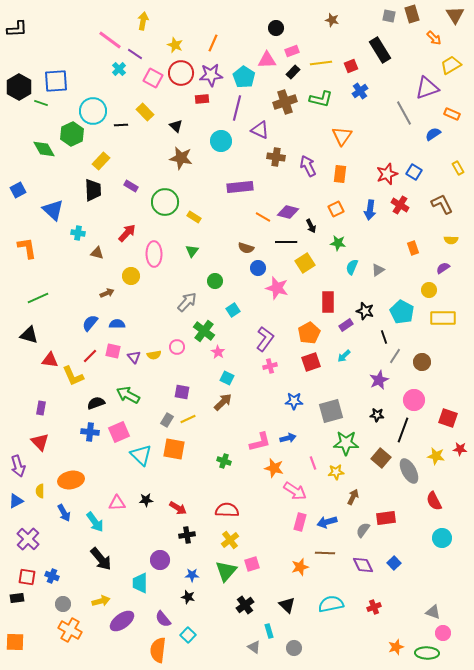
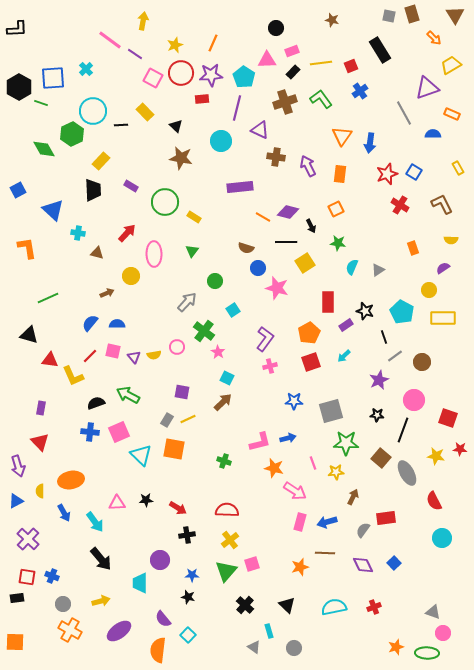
yellow star at (175, 45): rotated 28 degrees clockwise
cyan cross at (119, 69): moved 33 px left
blue square at (56, 81): moved 3 px left, 3 px up
green L-shape at (321, 99): rotated 140 degrees counterclockwise
blue semicircle at (433, 134): rotated 35 degrees clockwise
blue arrow at (370, 210): moved 67 px up
green line at (38, 298): moved 10 px right
gray line at (395, 356): rotated 21 degrees clockwise
gray ellipse at (409, 471): moved 2 px left, 2 px down
cyan semicircle at (331, 604): moved 3 px right, 3 px down
black cross at (245, 605): rotated 12 degrees counterclockwise
purple ellipse at (122, 621): moved 3 px left, 10 px down
